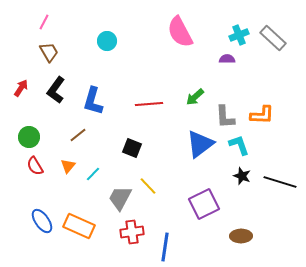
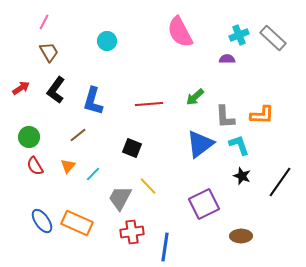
red arrow: rotated 24 degrees clockwise
black line: rotated 72 degrees counterclockwise
orange rectangle: moved 2 px left, 3 px up
